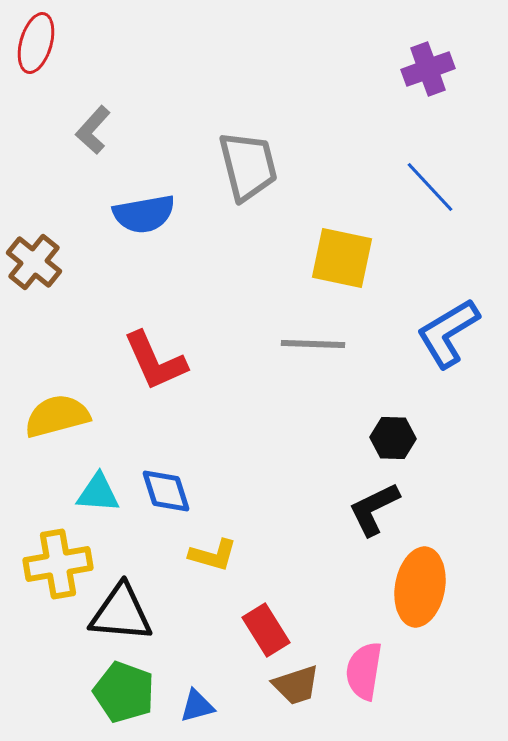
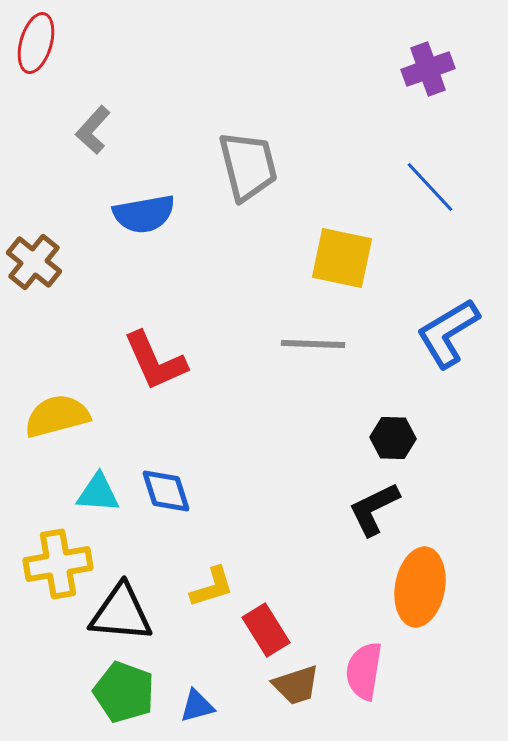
yellow L-shape: moved 1 px left, 32 px down; rotated 33 degrees counterclockwise
